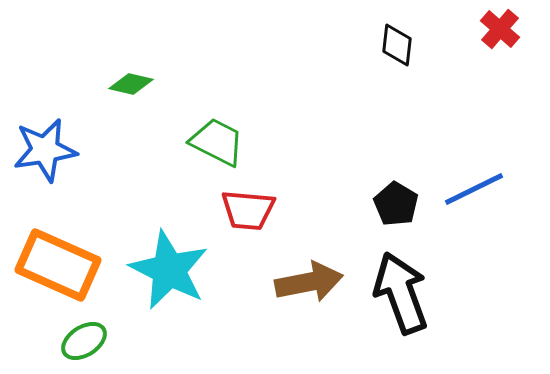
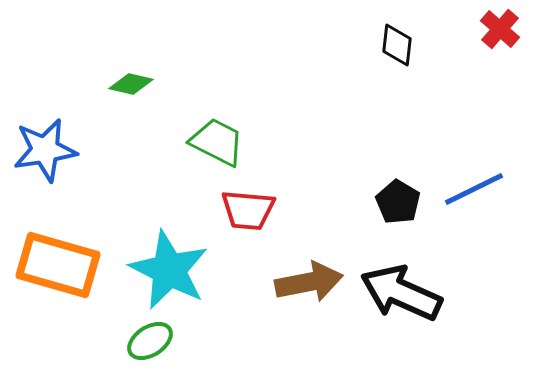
black pentagon: moved 2 px right, 2 px up
orange rectangle: rotated 8 degrees counterclockwise
black arrow: rotated 46 degrees counterclockwise
green ellipse: moved 66 px right
